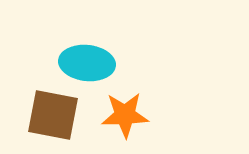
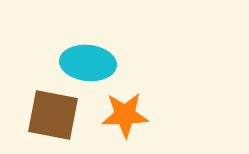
cyan ellipse: moved 1 px right
